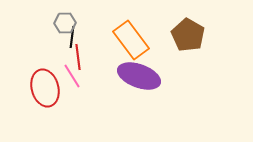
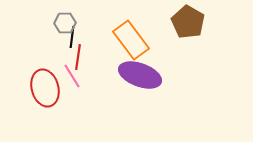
brown pentagon: moved 13 px up
red line: rotated 15 degrees clockwise
purple ellipse: moved 1 px right, 1 px up
